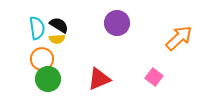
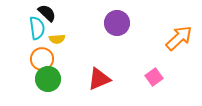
black semicircle: moved 12 px left, 12 px up; rotated 12 degrees clockwise
pink square: rotated 18 degrees clockwise
